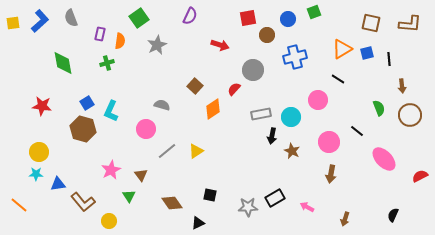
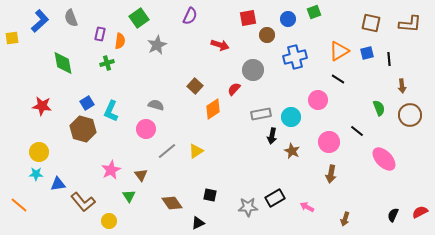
yellow square at (13, 23): moved 1 px left, 15 px down
orange triangle at (342, 49): moved 3 px left, 2 px down
gray semicircle at (162, 105): moved 6 px left
red semicircle at (420, 176): moved 36 px down
